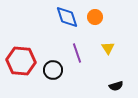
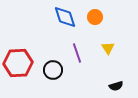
blue diamond: moved 2 px left
red hexagon: moved 3 px left, 2 px down; rotated 8 degrees counterclockwise
